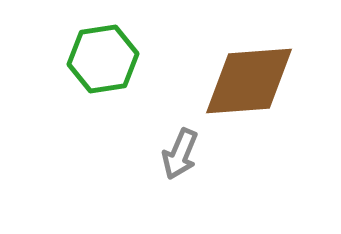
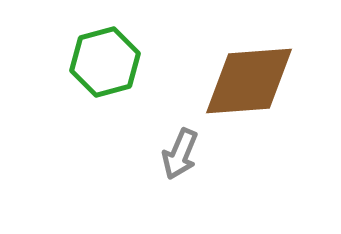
green hexagon: moved 2 px right, 3 px down; rotated 6 degrees counterclockwise
